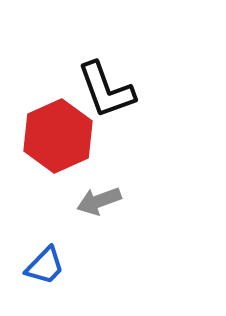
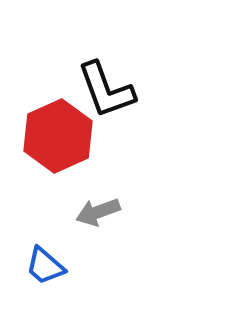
gray arrow: moved 1 px left, 11 px down
blue trapezoid: rotated 87 degrees clockwise
